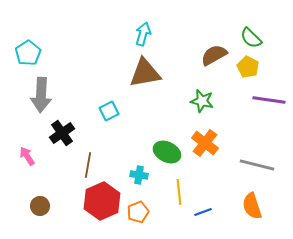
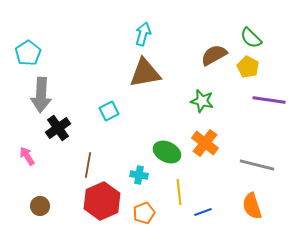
black cross: moved 4 px left, 5 px up
orange pentagon: moved 6 px right, 1 px down
